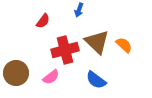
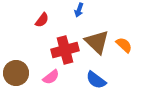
red semicircle: moved 1 px left, 1 px up
